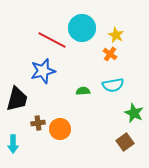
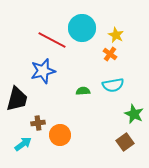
green star: moved 1 px down
orange circle: moved 6 px down
cyan arrow: moved 10 px right; rotated 126 degrees counterclockwise
